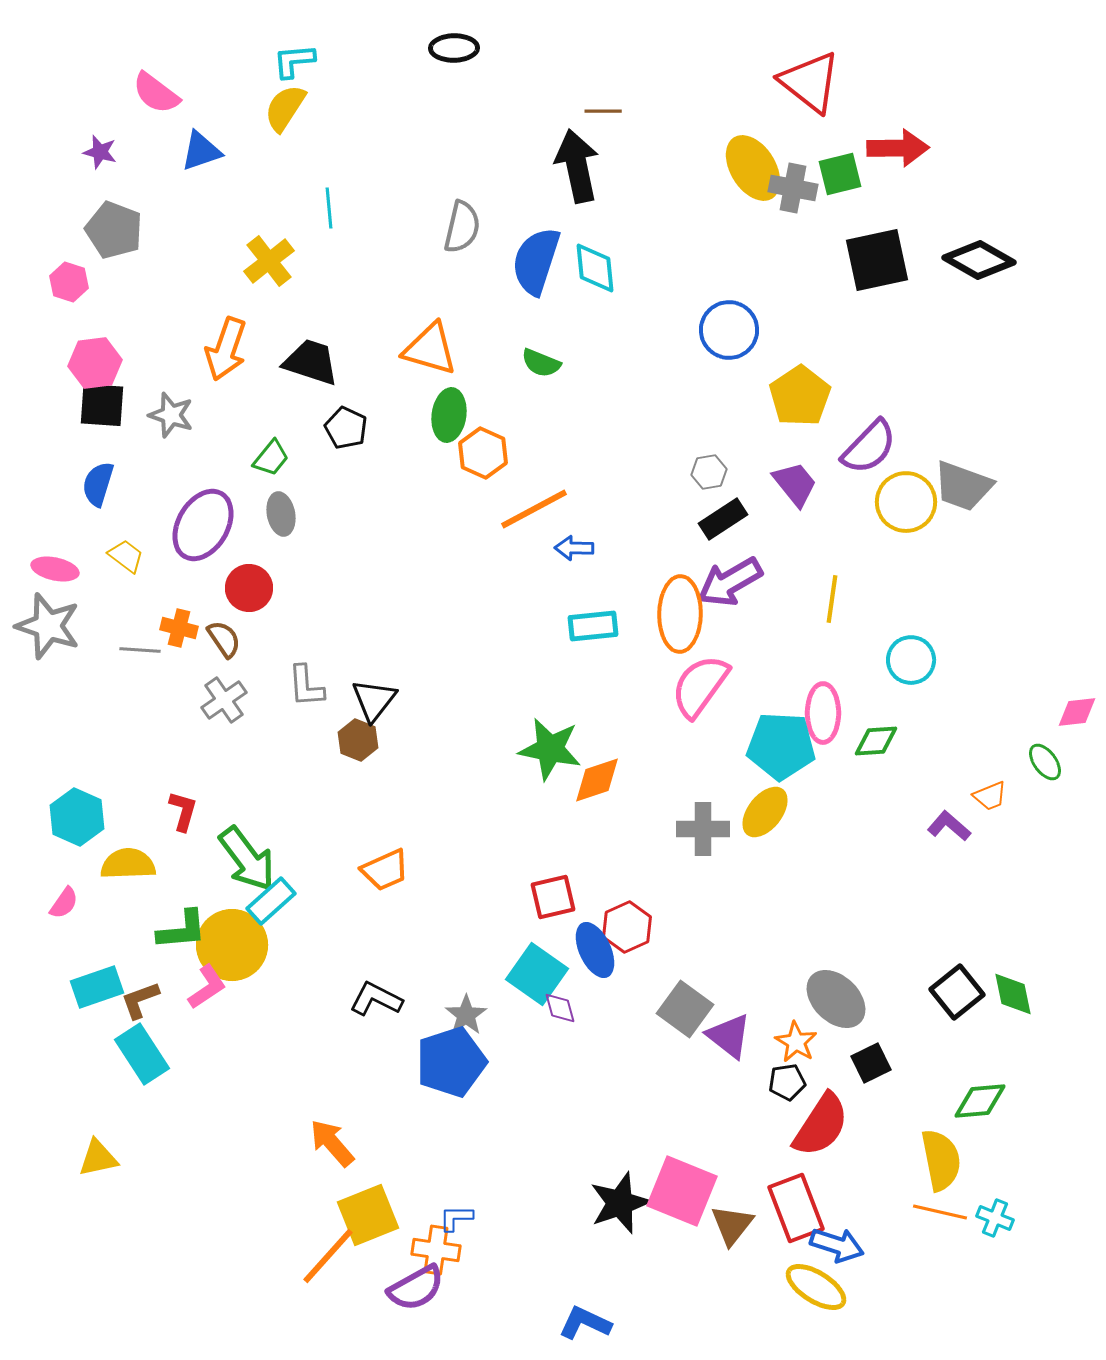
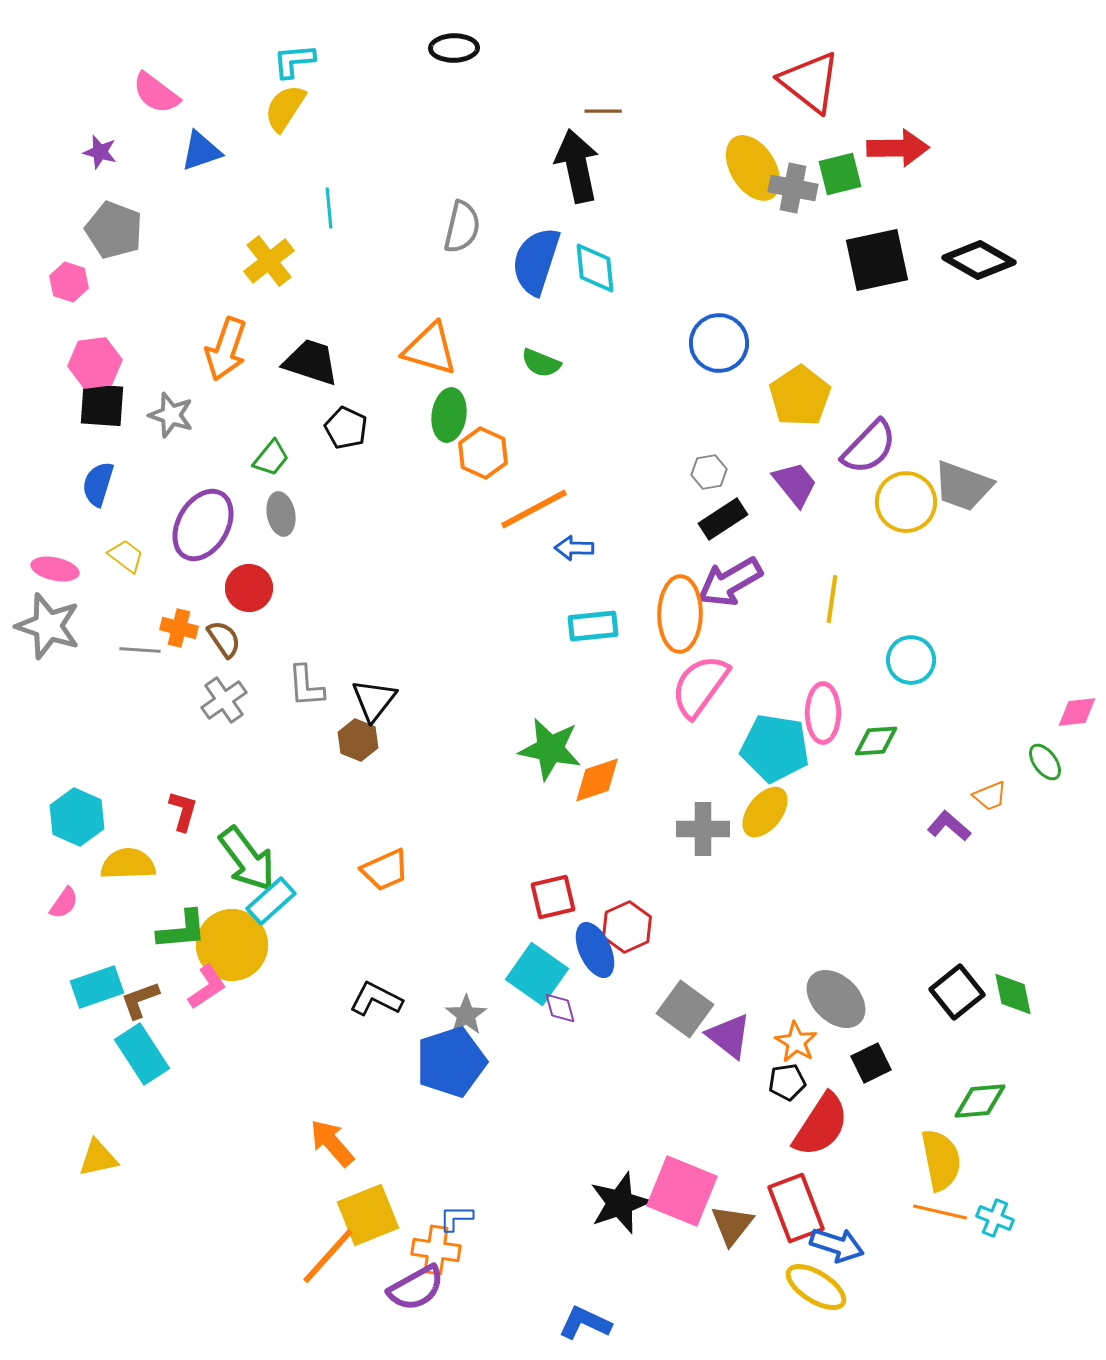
blue circle at (729, 330): moved 10 px left, 13 px down
cyan pentagon at (781, 746): moved 6 px left, 2 px down; rotated 6 degrees clockwise
